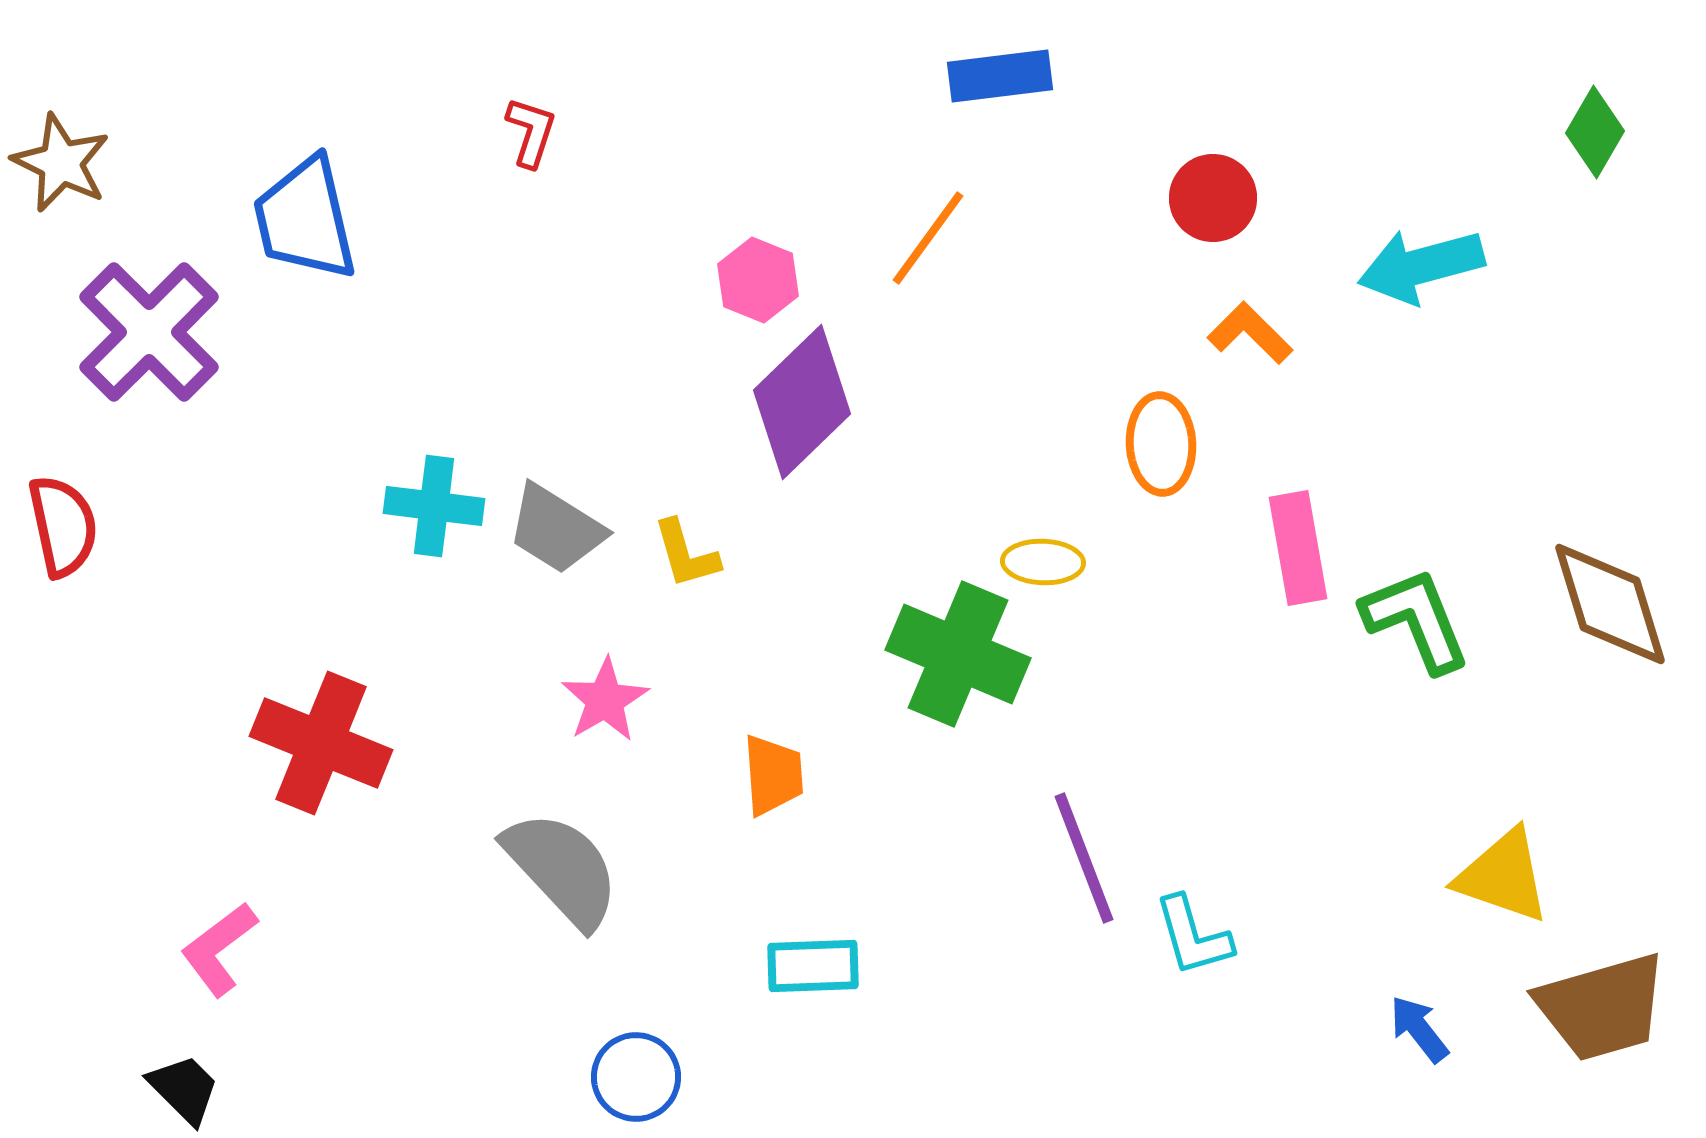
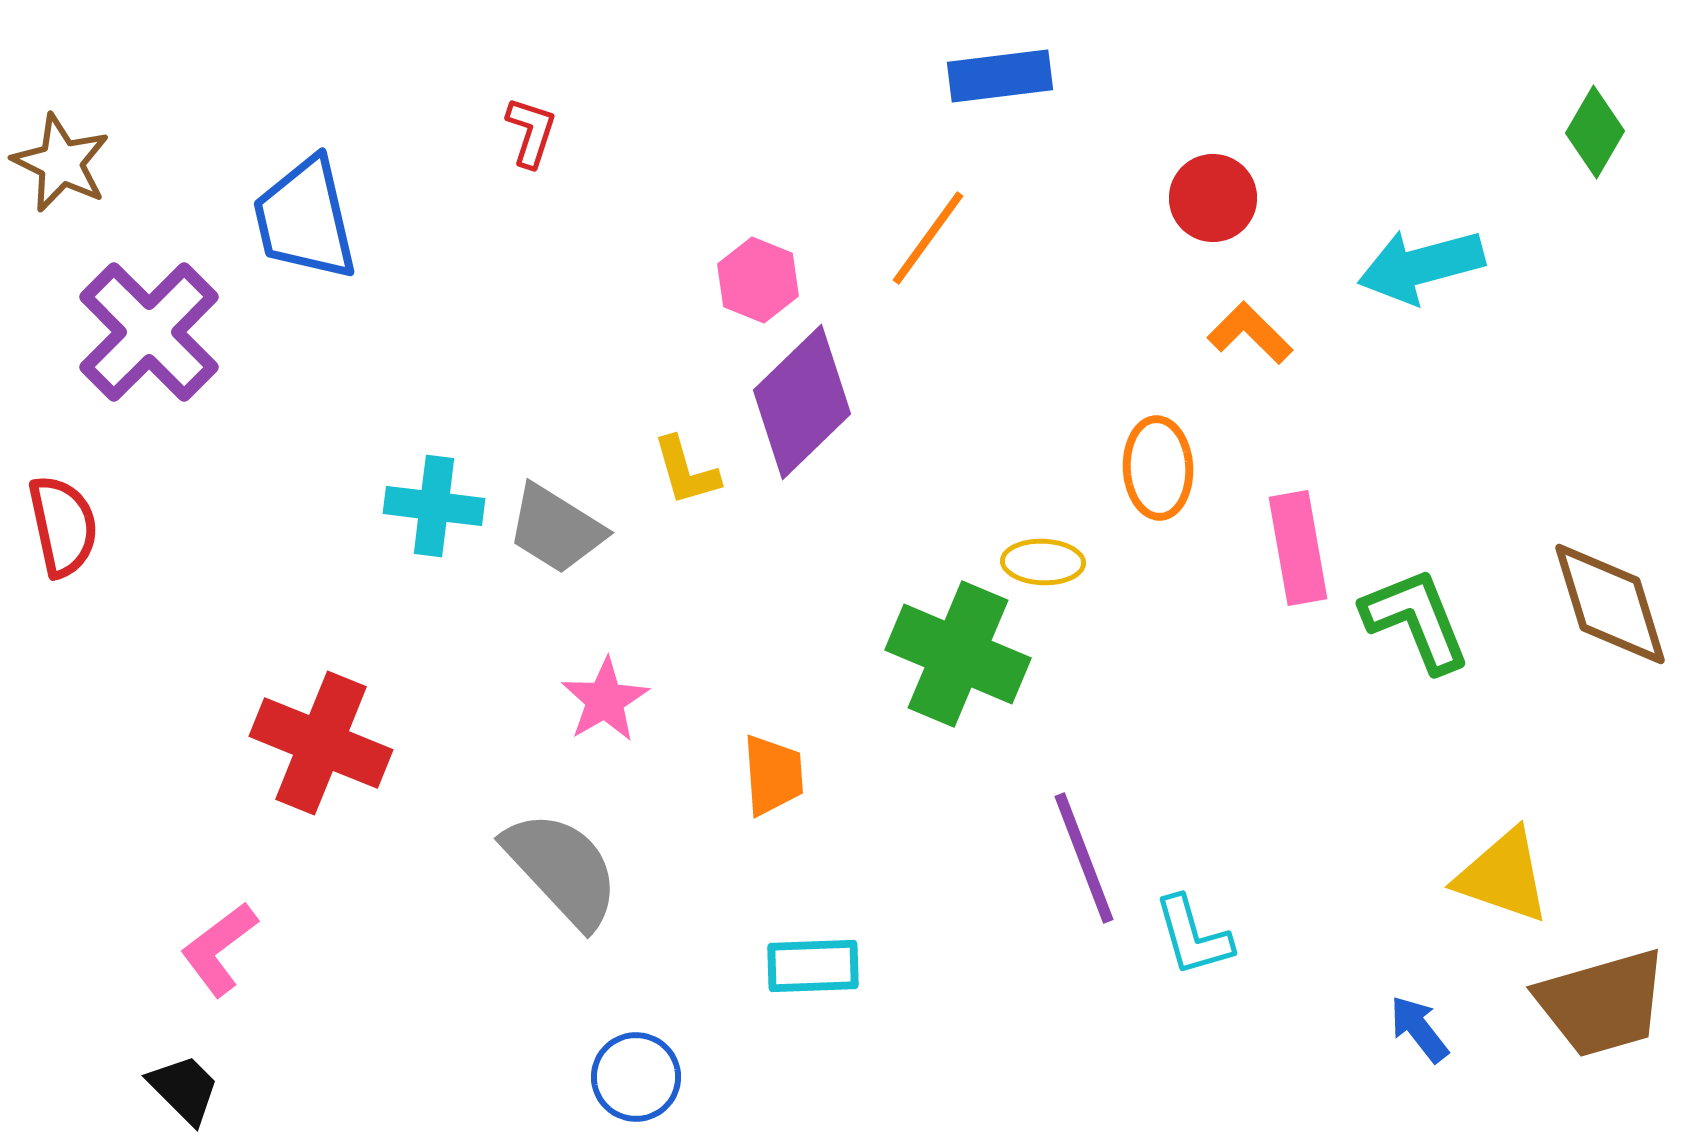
orange ellipse: moved 3 px left, 24 px down
yellow L-shape: moved 83 px up
brown trapezoid: moved 4 px up
